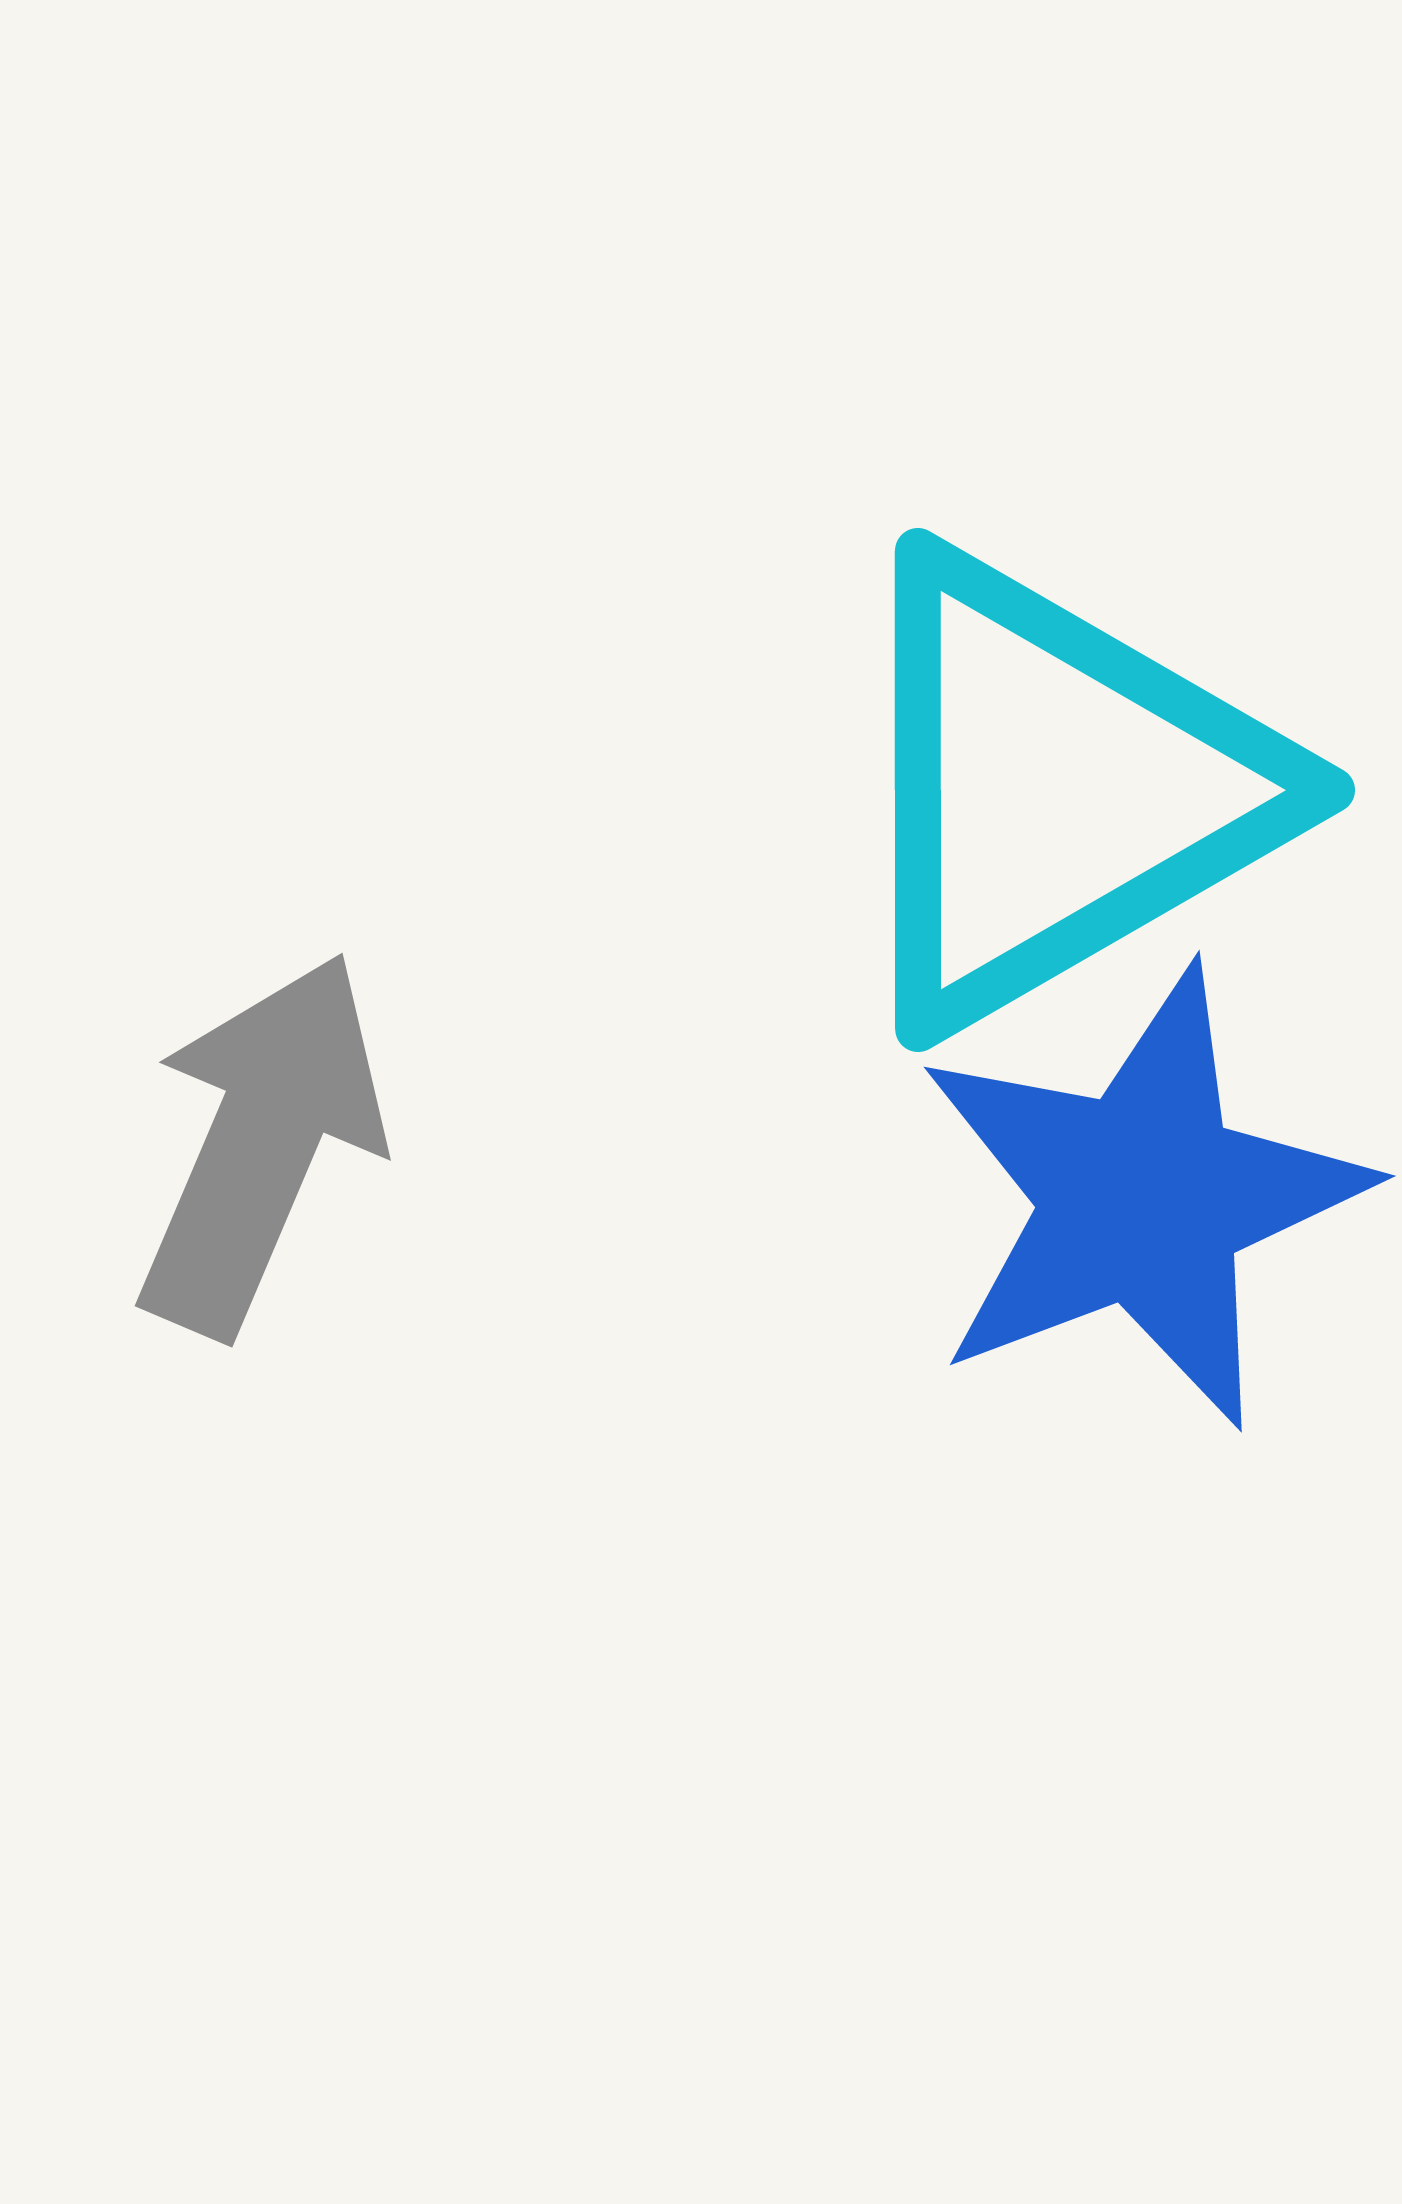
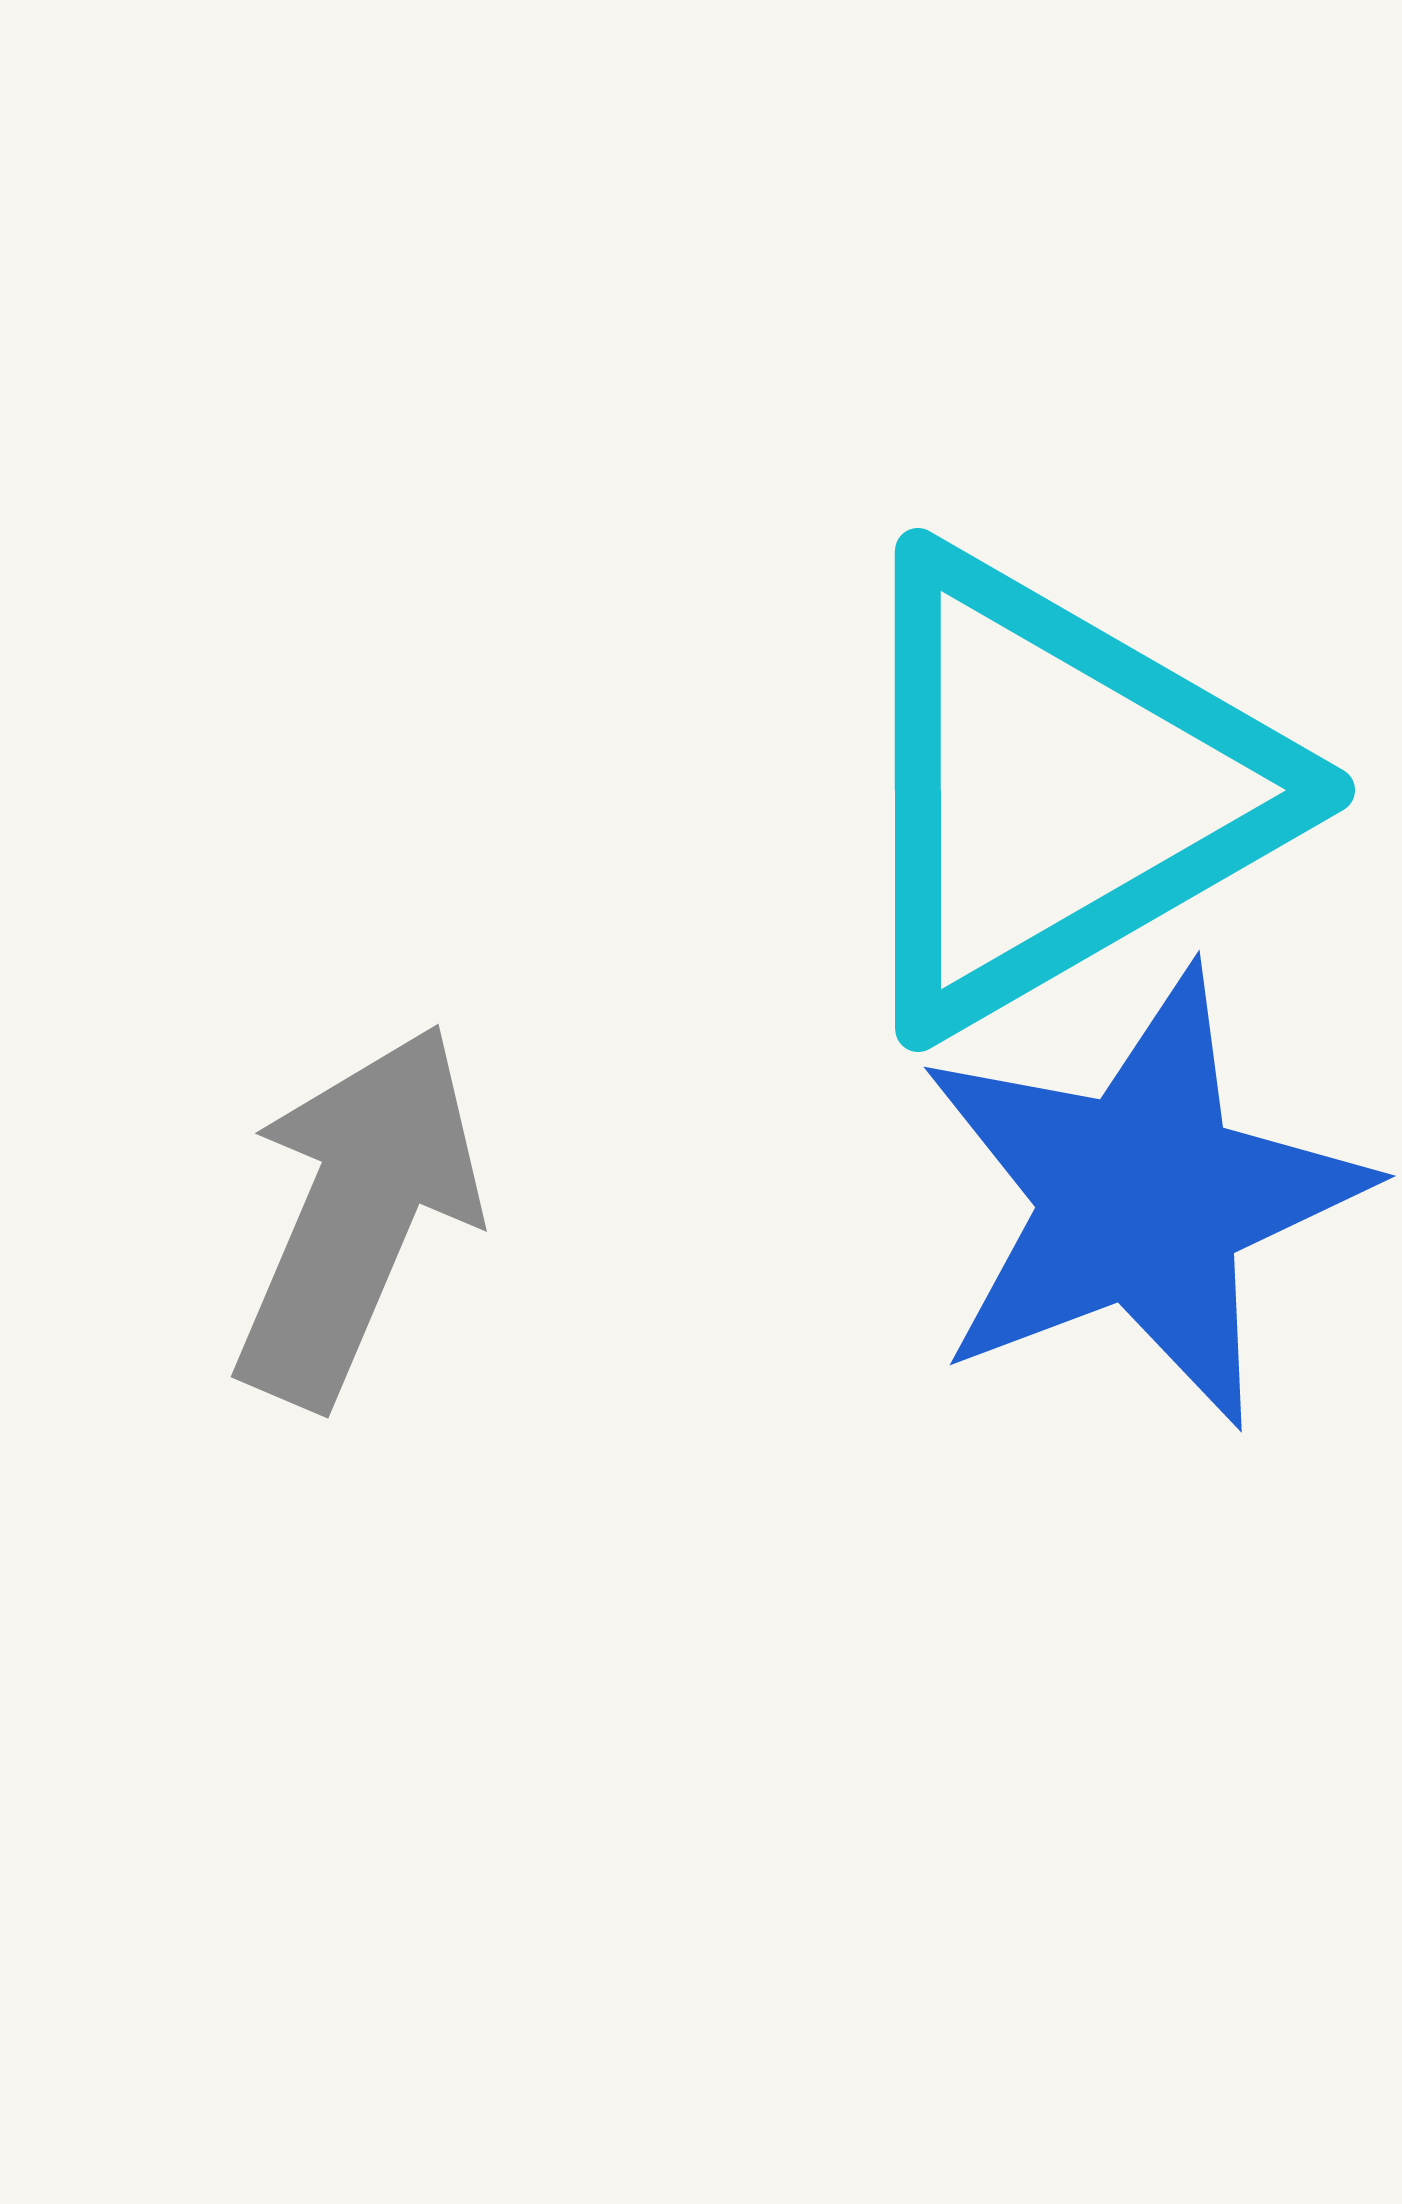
gray arrow: moved 96 px right, 71 px down
